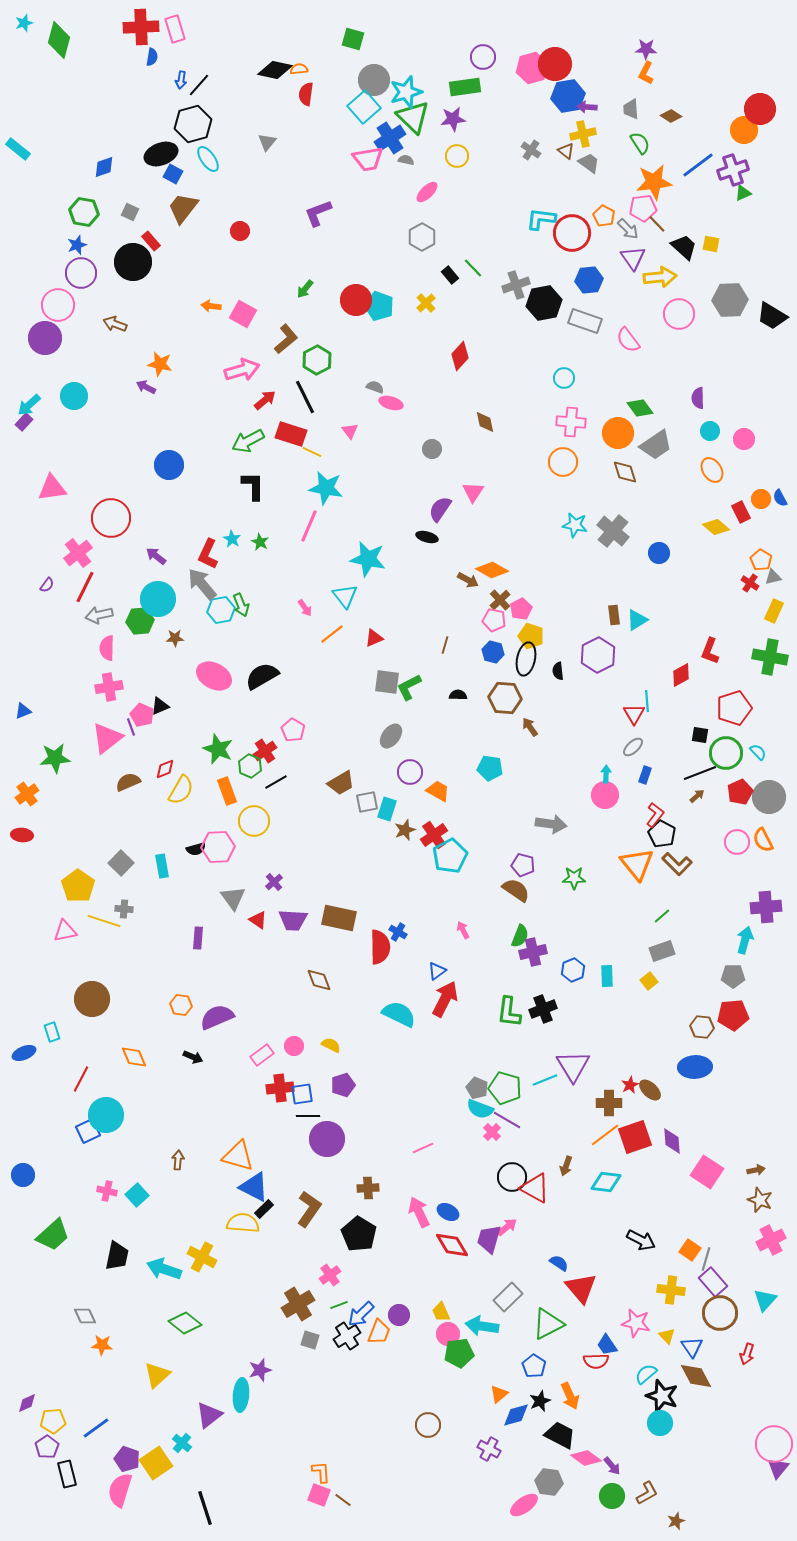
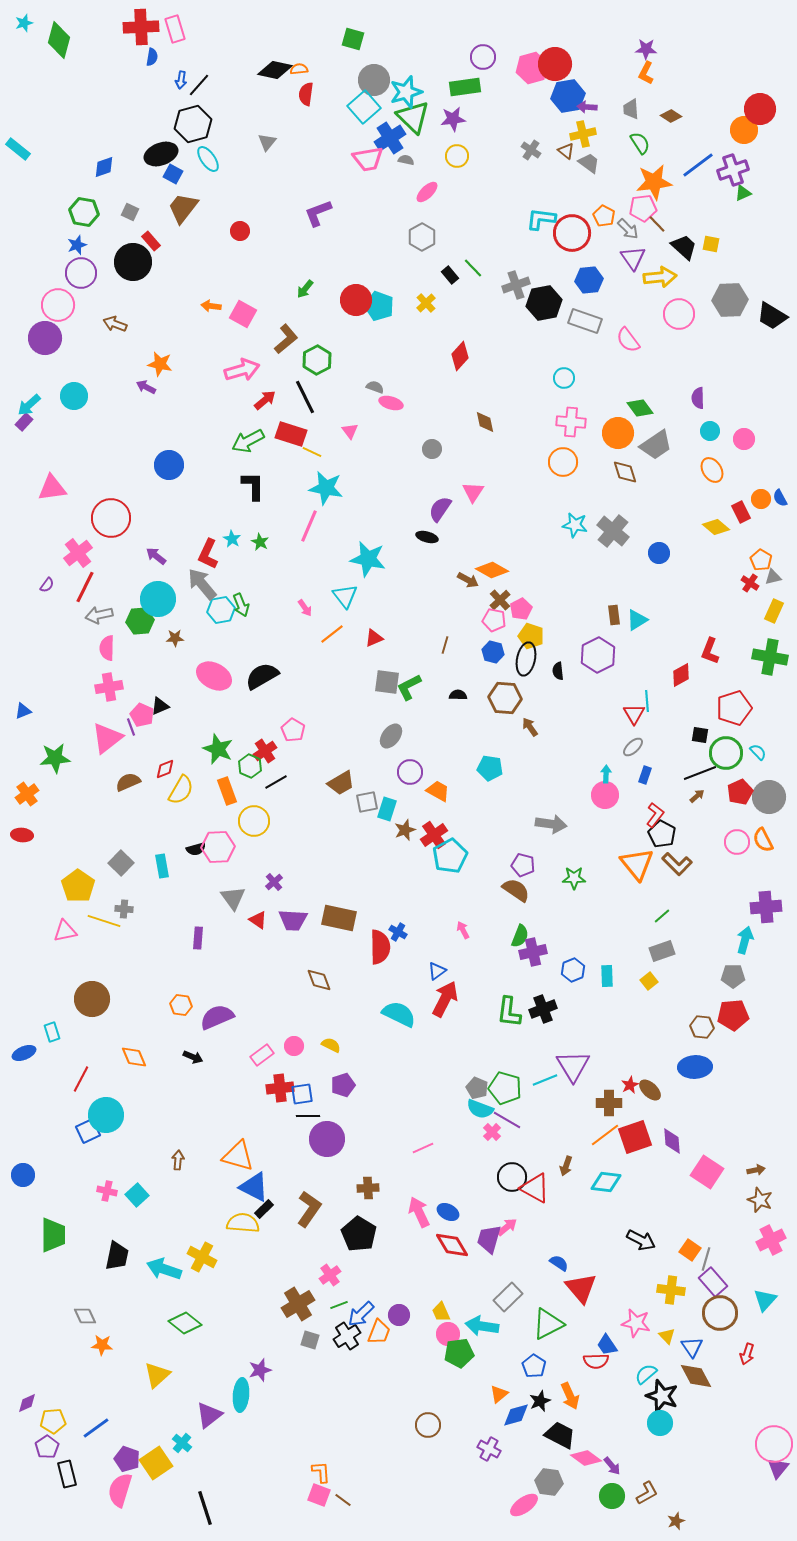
green trapezoid at (53, 1235): rotated 48 degrees counterclockwise
